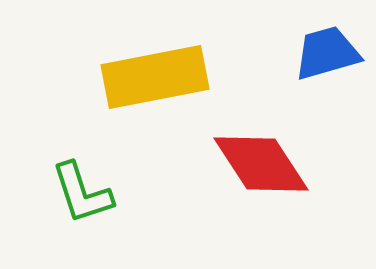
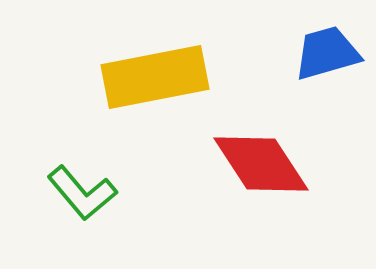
green L-shape: rotated 22 degrees counterclockwise
